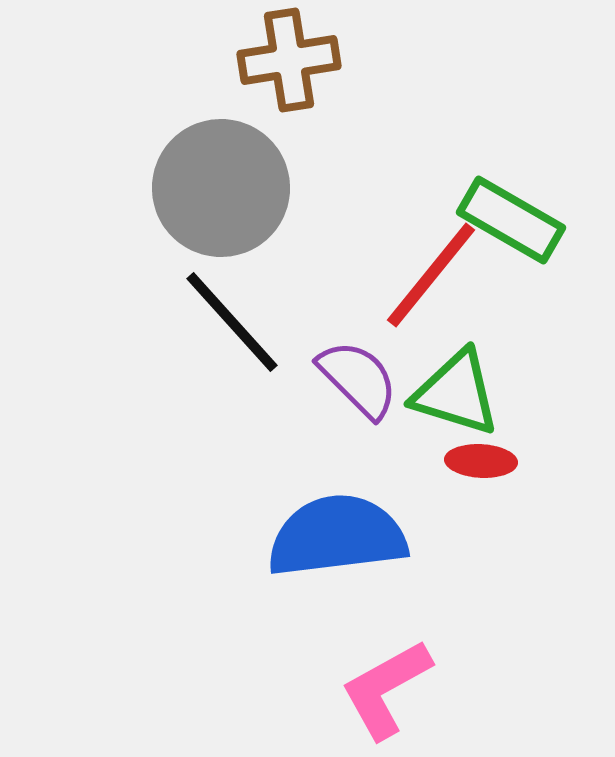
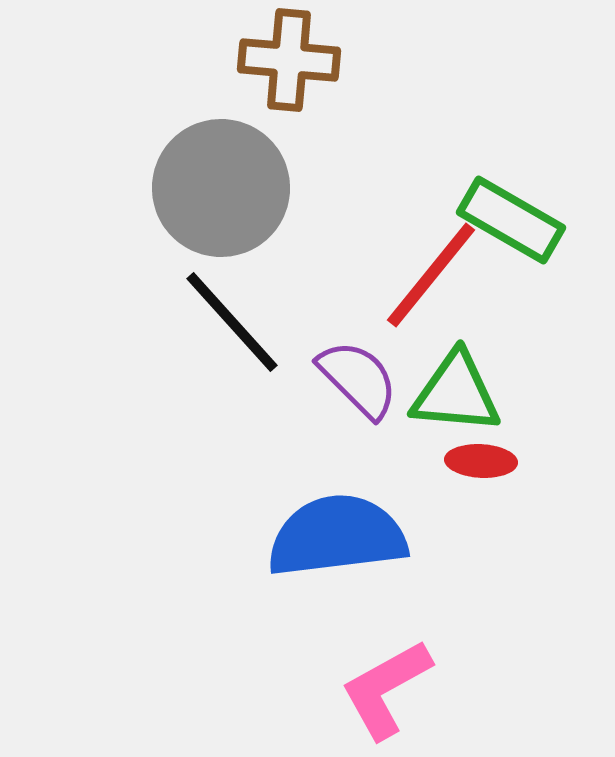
brown cross: rotated 14 degrees clockwise
green triangle: rotated 12 degrees counterclockwise
